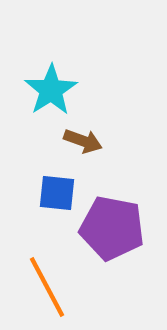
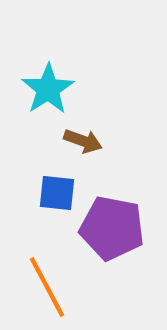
cyan star: moved 3 px left, 1 px up
